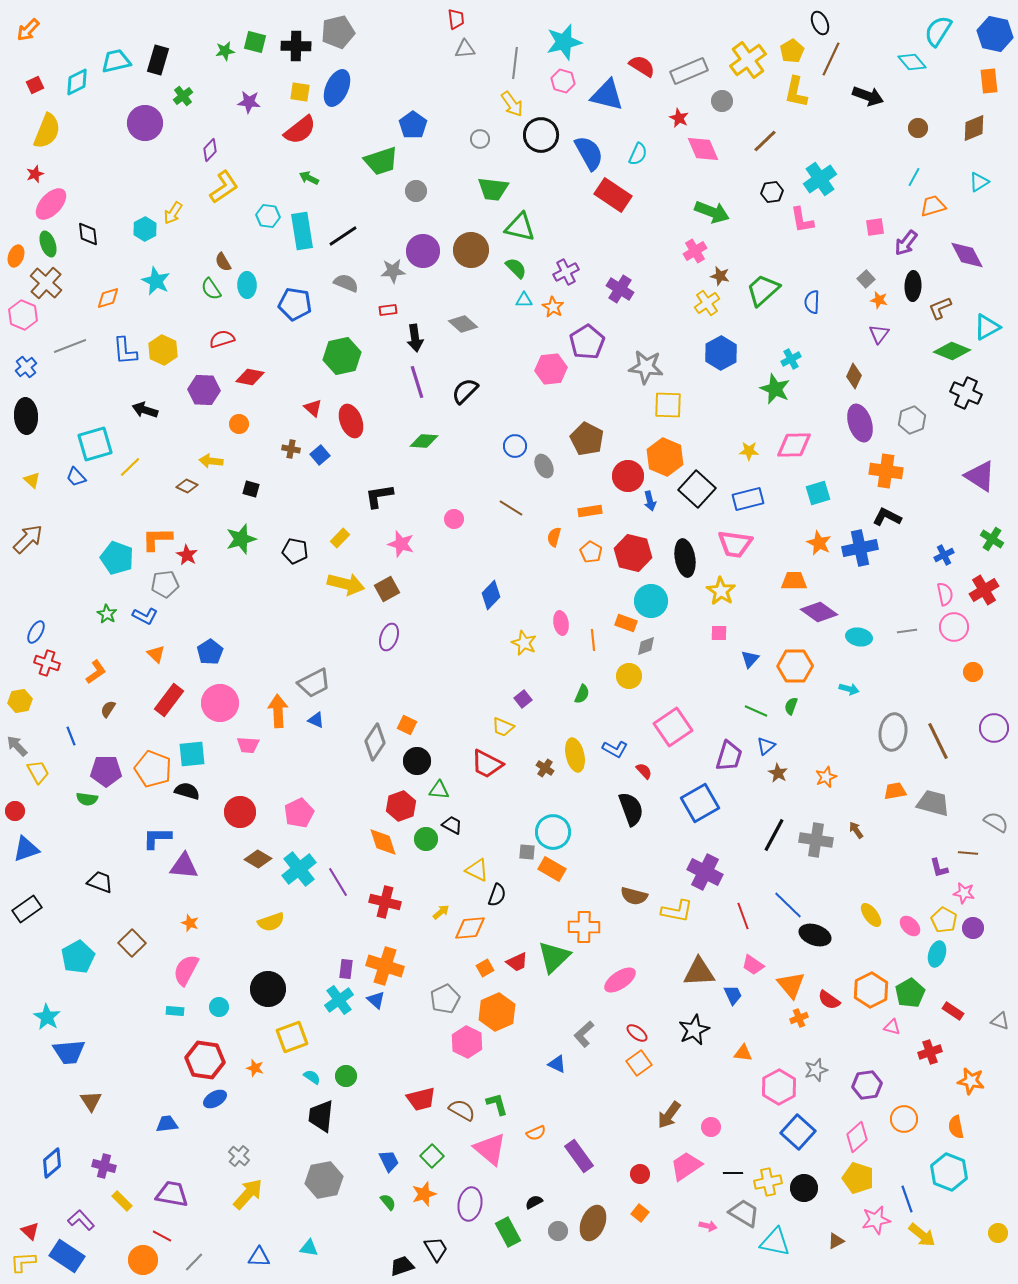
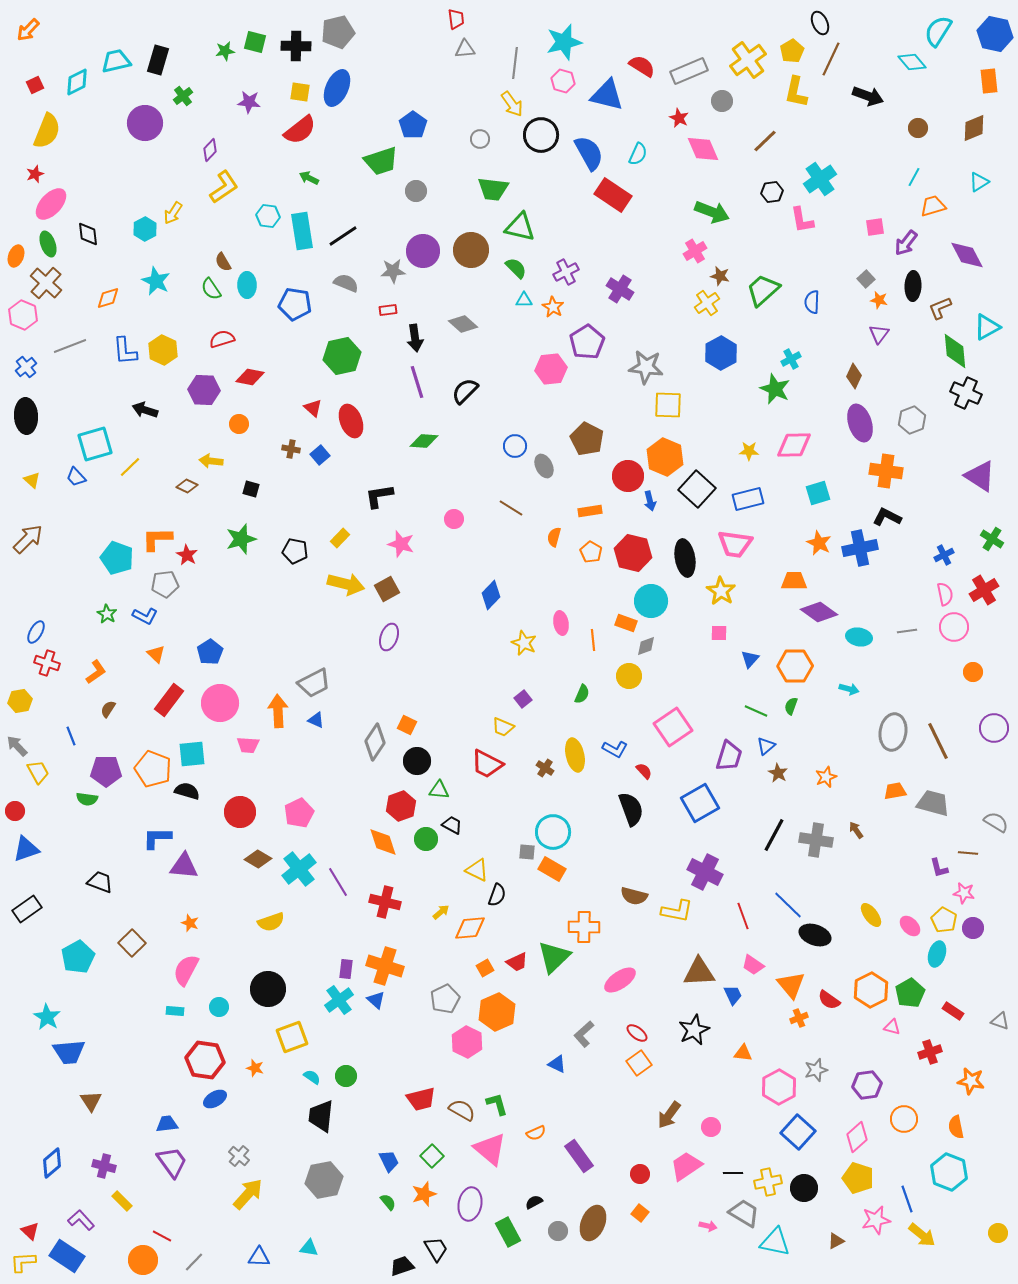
green diamond at (952, 351): moved 3 px right; rotated 63 degrees clockwise
purple trapezoid at (172, 1194): moved 32 px up; rotated 44 degrees clockwise
